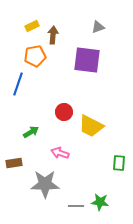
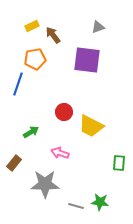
brown arrow: rotated 42 degrees counterclockwise
orange pentagon: moved 3 px down
brown rectangle: rotated 42 degrees counterclockwise
gray line: rotated 14 degrees clockwise
